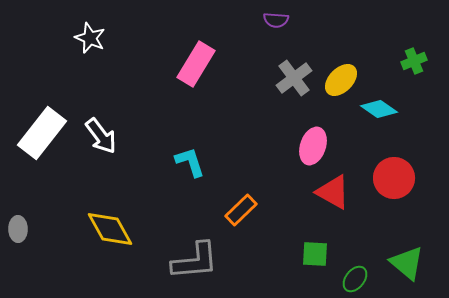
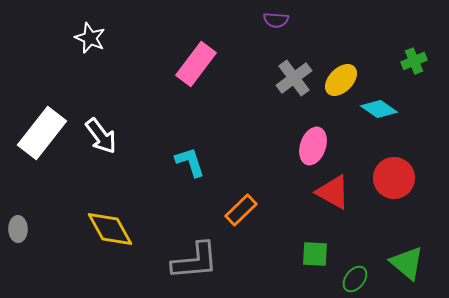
pink rectangle: rotated 6 degrees clockwise
